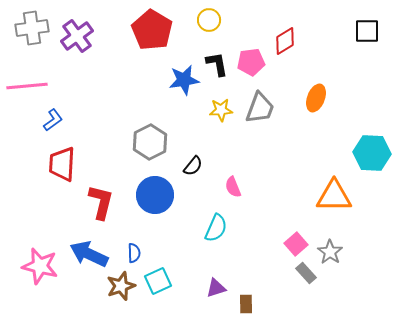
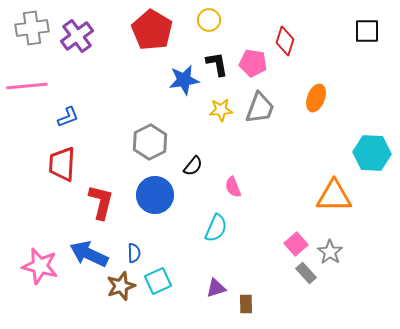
red diamond: rotated 40 degrees counterclockwise
pink pentagon: moved 2 px right, 1 px down; rotated 16 degrees clockwise
blue L-shape: moved 15 px right, 3 px up; rotated 15 degrees clockwise
